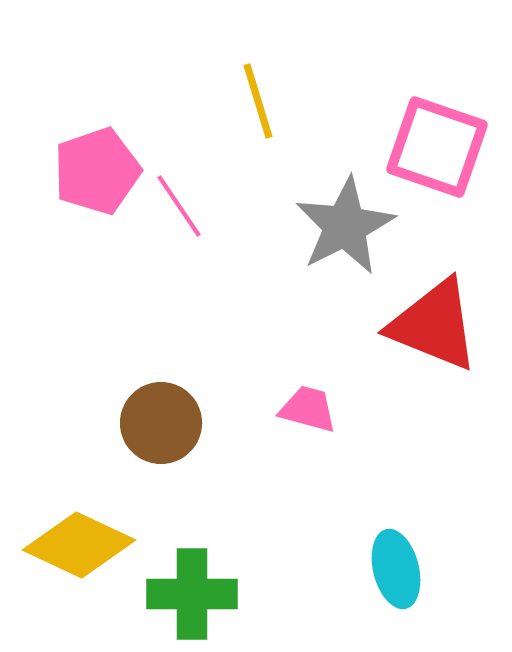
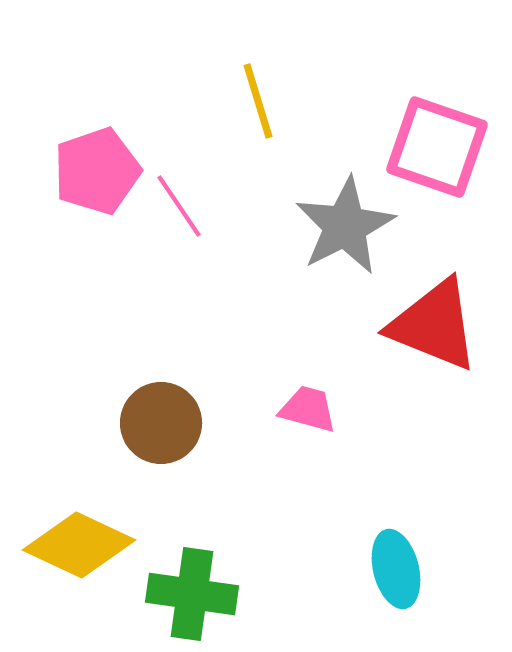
green cross: rotated 8 degrees clockwise
